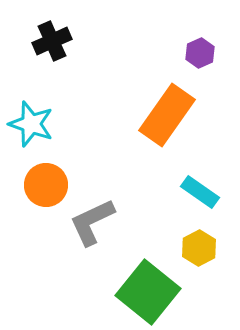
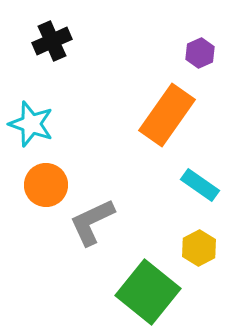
cyan rectangle: moved 7 px up
